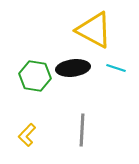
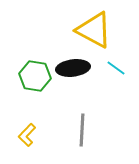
cyan line: rotated 18 degrees clockwise
